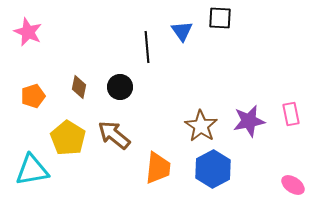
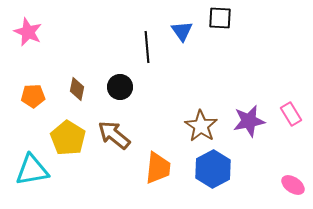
brown diamond: moved 2 px left, 2 px down
orange pentagon: rotated 15 degrees clockwise
pink rectangle: rotated 20 degrees counterclockwise
